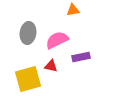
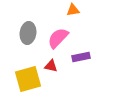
pink semicircle: moved 1 px right, 2 px up; rotated 20 degrees counterclockwise
